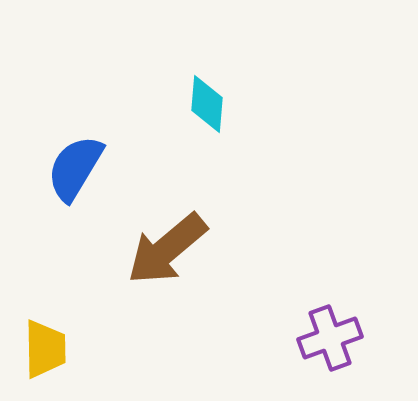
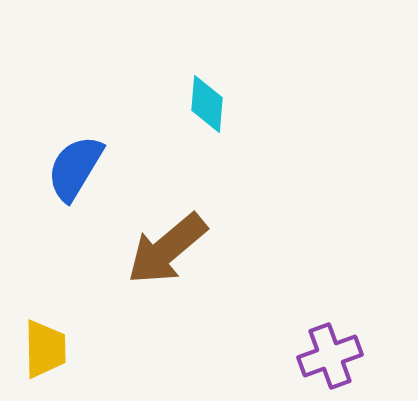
purple cross: moved 18 px down
